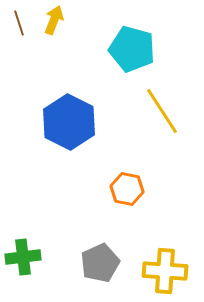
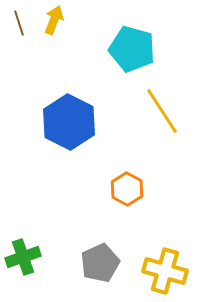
orange hexagon: rotated 16 degrees clockwise
green cross: rotated 12 degrees counterclockwise
yellow cross: rotated 12 degrees clockwise
